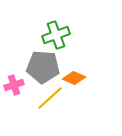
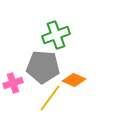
orange diamond: moved 2 px down
pink cross: moved 1 px left, 2 px up
yellow line: rotated 12 degrees counterclockwise
